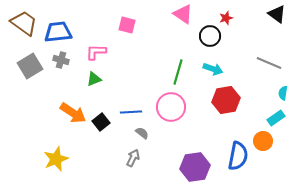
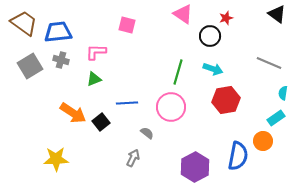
blue line: moved 4 px left, 9 px up
gray semicircle: moved 5 px right
yellow star: rotated 20 degrees clockwise
purple hexagon: rotated 20 degrees counterclockwise
